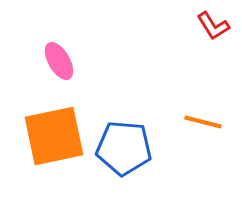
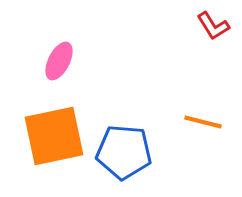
pink ellipse: rotated 57 degrees clockwise
blue pentagon: moved 4 px down
